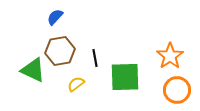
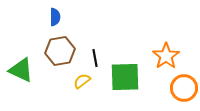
blue semicircle: rotated 138 degrees clockwise
orange star: moved 4 px left
green triangle: moved 12 px left
yellow semicircle: moved 6 px right, 3 px up
orange circle: moved 7 px right, 2 px up
